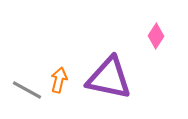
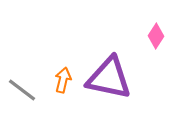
orange arrow: moved 4 px right
gray line: moved 5 px left; rotated 8 degrees clockwise
